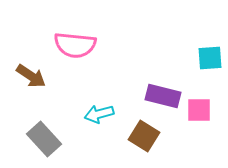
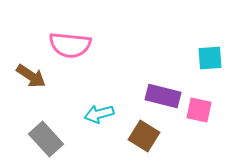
pink semicircle: moved 5 px left
pink square: rotated 12 degrees clockwise
gray rectangle: moved 2 px right
